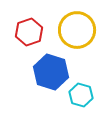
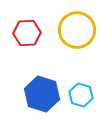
red hexagon: moved 2 px left, 1 px down; rotated 16 degrees clockwise
blue hexagon: moved 9 px left, 22 px down
